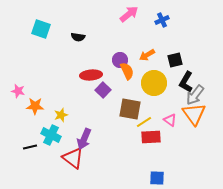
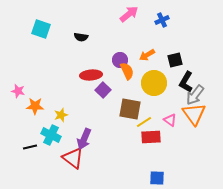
black semicircle: moved 3 px right
